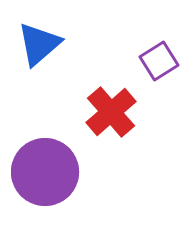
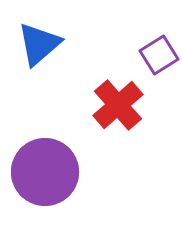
purple square: moved 6 px up
red cross: moved 7 px right, 7 px up
